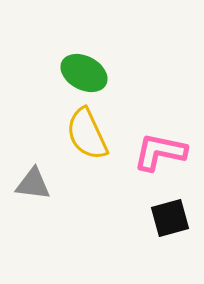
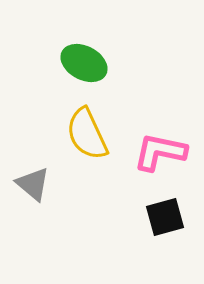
green ellipse: moved 10 px up
gray triangle: rotated 33 degrees clockwise
black square: moved 5 px left, 1 px up
